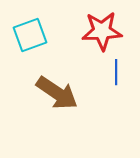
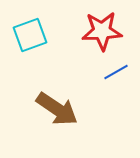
blue line: rotated 60 degrees clockwise
brown arrow: moved 16 px down
